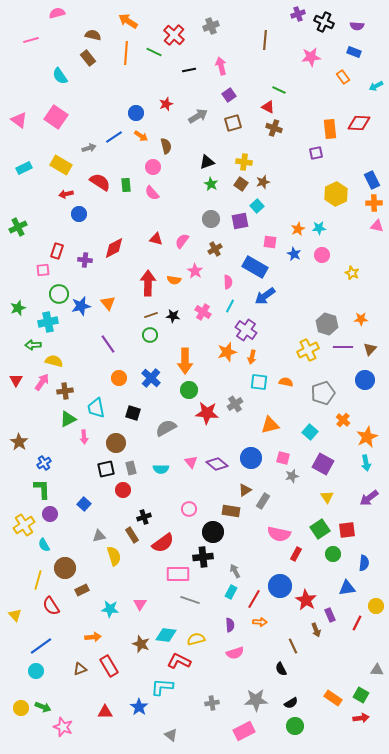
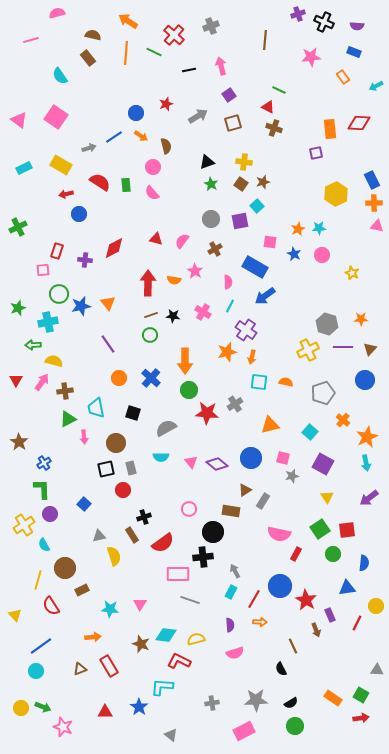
cyan semicircle at (161, 469): moved 12 px up
